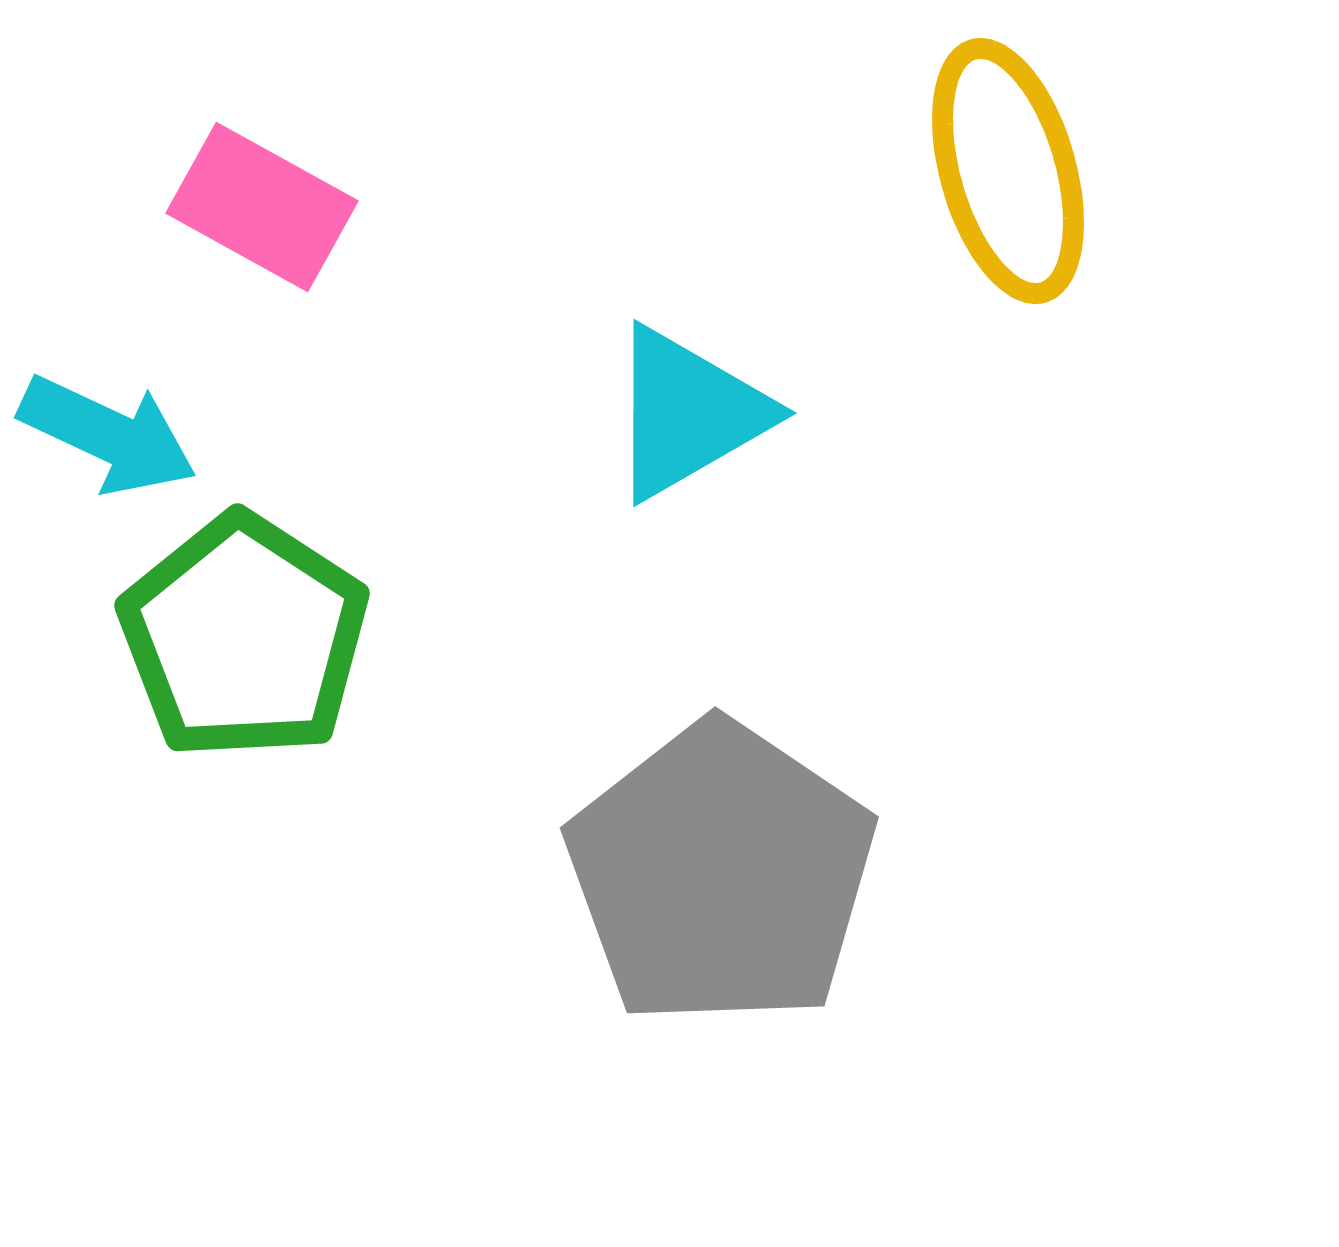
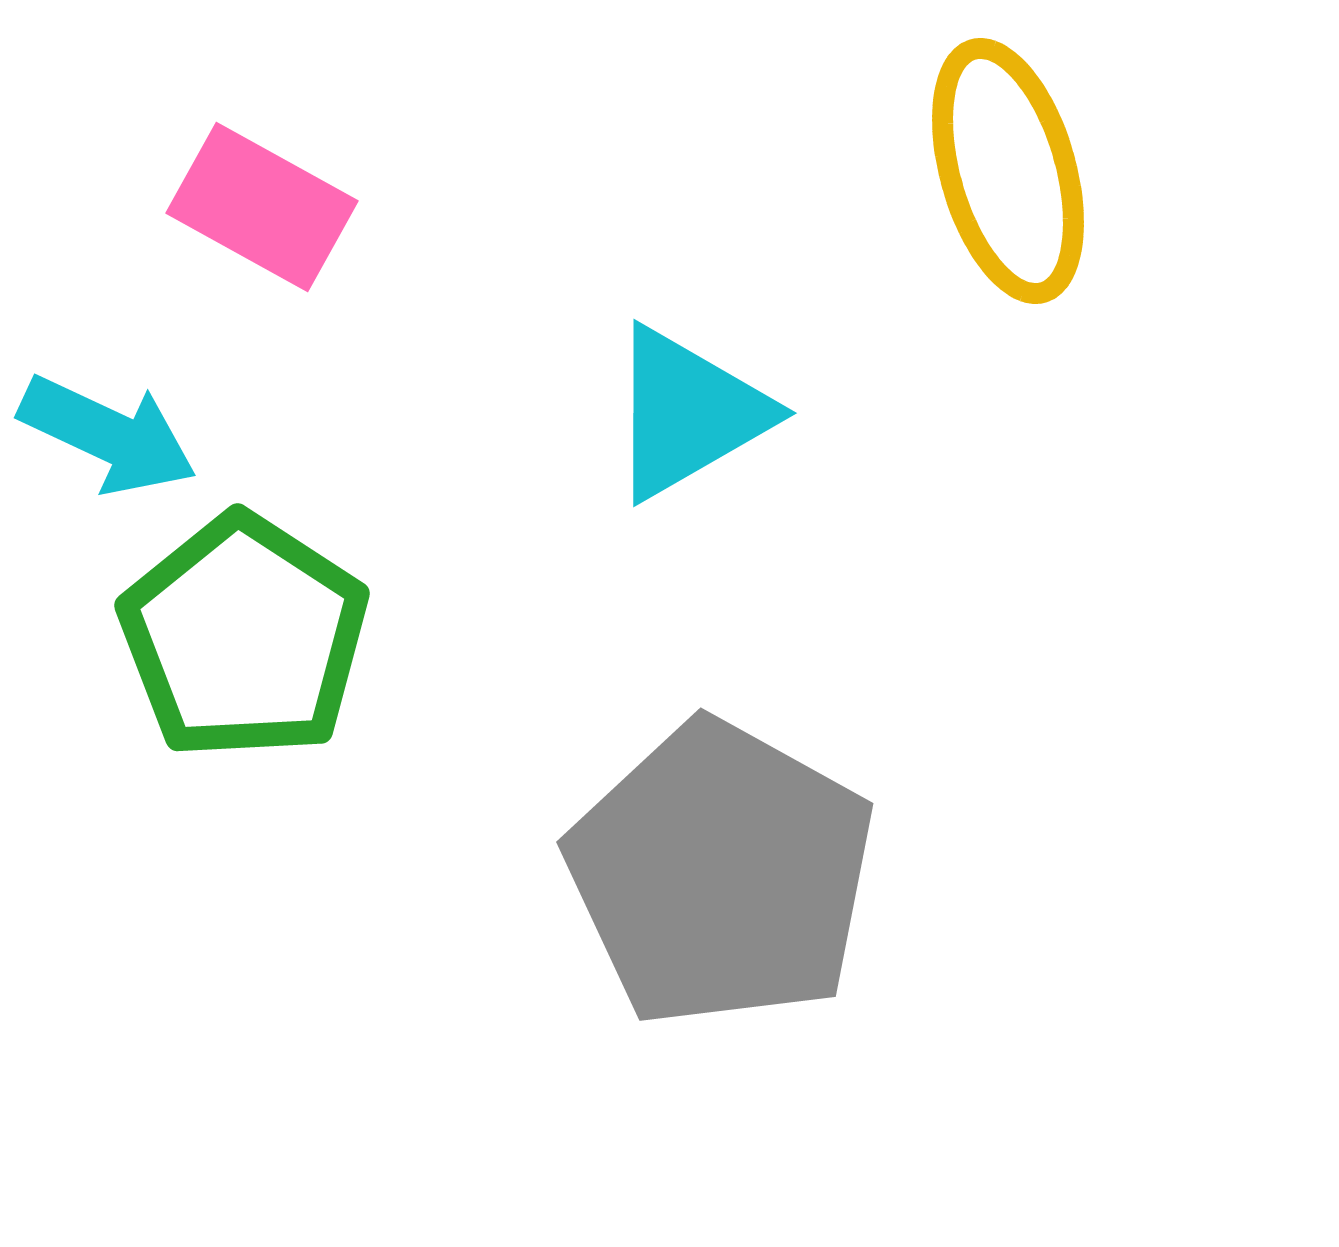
gray pentagon: rotated 5 degrees counterclockwise
